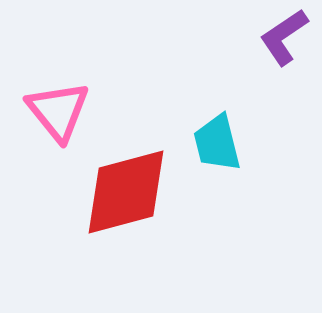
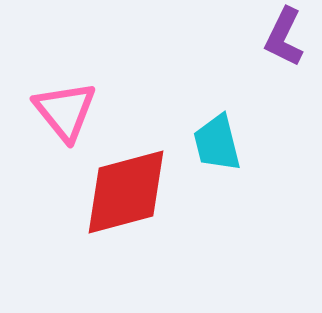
purple L-shape: rotated 30 degrees counterclockwise
pink triangle: moved 7 px right
